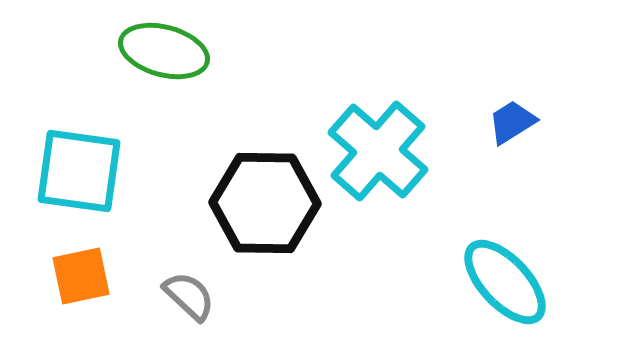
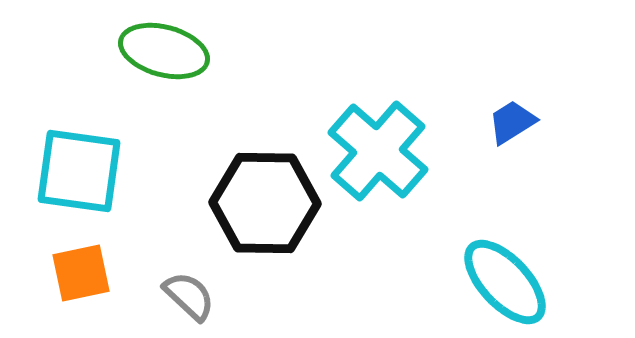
orange square: moved 3 px up
